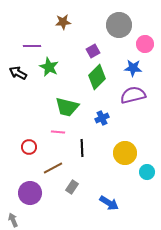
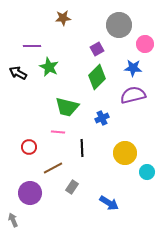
brown star: moved 4 px up
purple square: moved 4 px right, 2 px up
